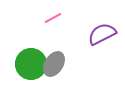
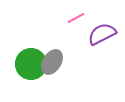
pink line: moved 23 px right
gray ellipse: moved 2 px left, 2 px up
